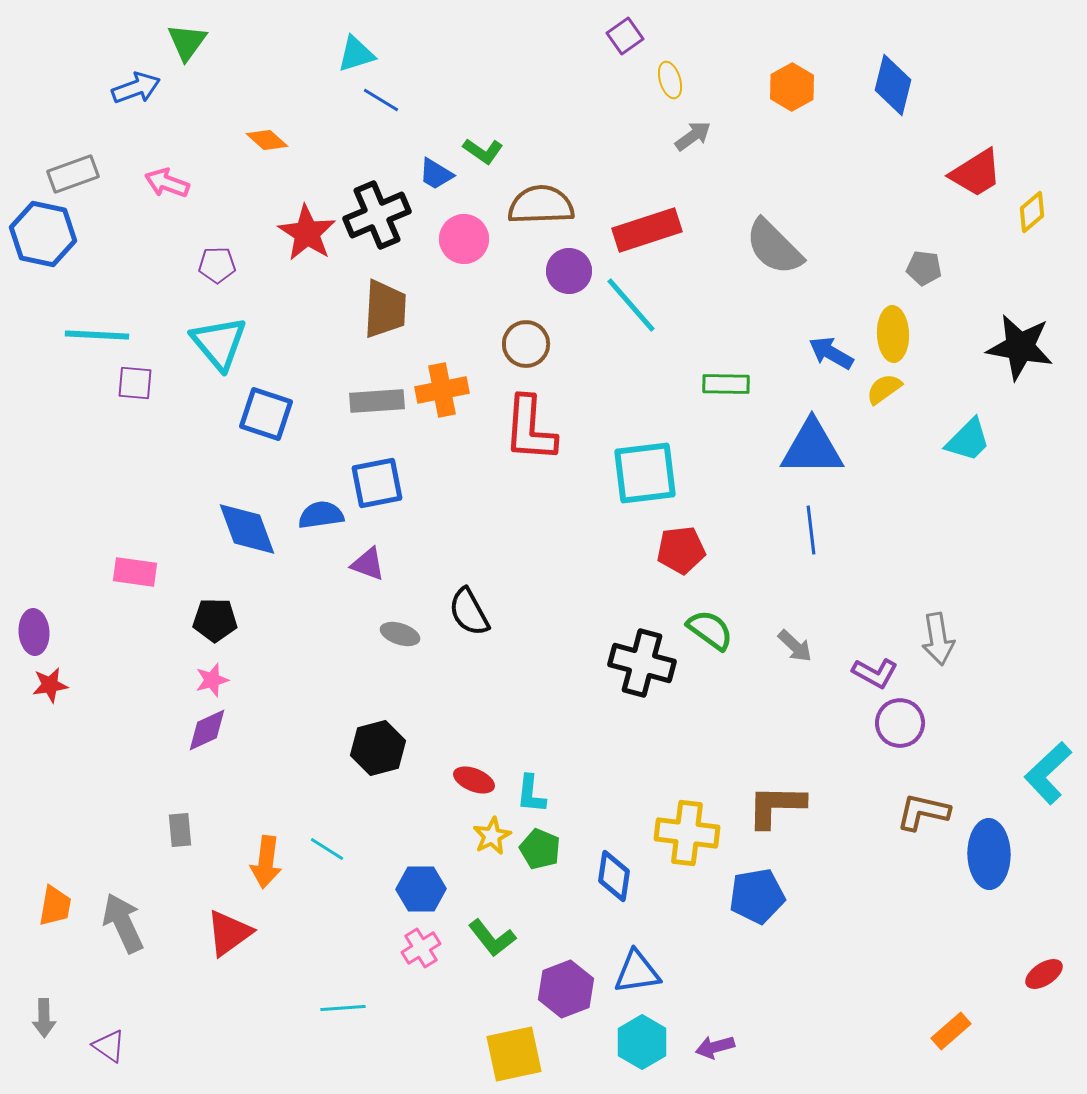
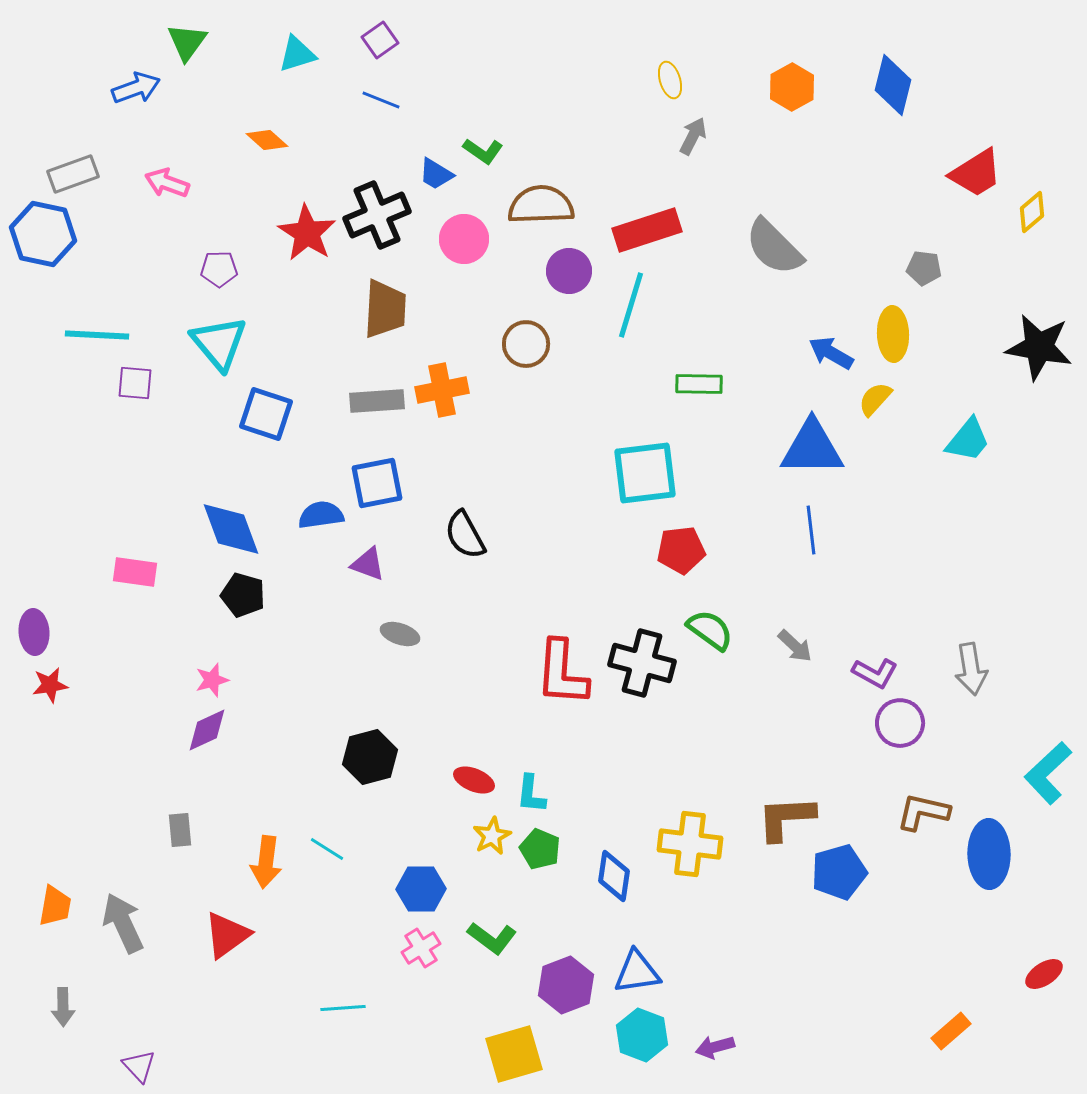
purple square at (625, 36): moved 245 px left, 4 px down
cyan triangle at (356, 54): moved 59 px left
blue line at (381, 100): rotated 9 degrees counterclockwise
gray arrow at (693, 136): rotated 27 degrees counterclockwise
purple pentagon at (217, 265): moved 2 px right, 4 px down
cyan line at (631, 305): rotated 58 degrees clockwise
black star at (1020, 347): moved 19 px right
green rectangle at (726, 384): moved 27 px left
yellow semicircle at (884, 389): moved 9 px left, 10 px down; rotated 12 degrees counterclockwise
red L-shape at (530, 429): moved 32 px right, 244 px down
cyan trapezoid at (968, 440): rotated 6 degrees counterclockwise
blue diamond at (247, 529): moved 16 px left
black semicircle at (469, 612): moved 4 px left, 77 px up
black pentagon at (215, 620): moved 28 px right, 25 px up; rotated 15 degrees clockwise
gray arrow at (938, 639): moved 33 px right, 30 px down
black hexagon at (378, 748): moved 8 px left, 9 px down
brown L-shape at (776, 806): moved 10 px right, 12 px down; rotated 4 degrees counterclockwise
yellow cross at (687, 833): moved 3 px right, 11 px down
blue pentagon at (757, 896): moved 82 px right, 24 px up; rotated 6 degrees counterclockwise
red triangle at (229, 933): moved 2 px left, 2 px down
green L-shape at (492, 938): rotated 15 degrees counterclockwise
purple hexagon at (566, 989): moved 4 px up
gray arrow at (44, 1018): moved 19 px right, 11 px up
cyan hexagon at (642, 1042): moved 7 px up; rotated 9 degrees counterclockwise
purple triangle at (109, 1046): moved 30 px right, 20 px down; rotated 12 degrees clockwise
yellow square at (514, 1054): rotated 4 degrees counterclockwise
